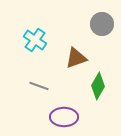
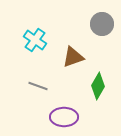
brown triangle: moved 3 px left, 1 px up
gray line: moved 1 px left
